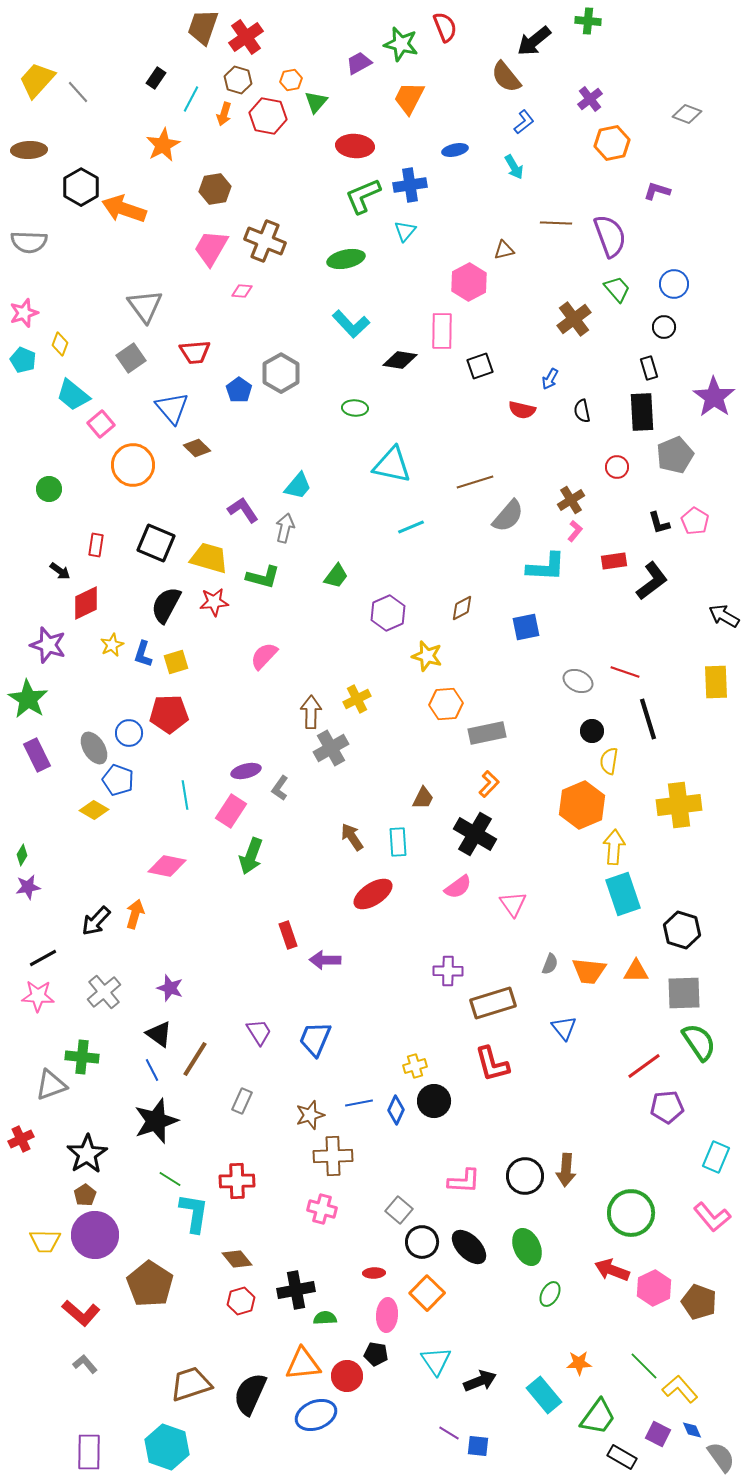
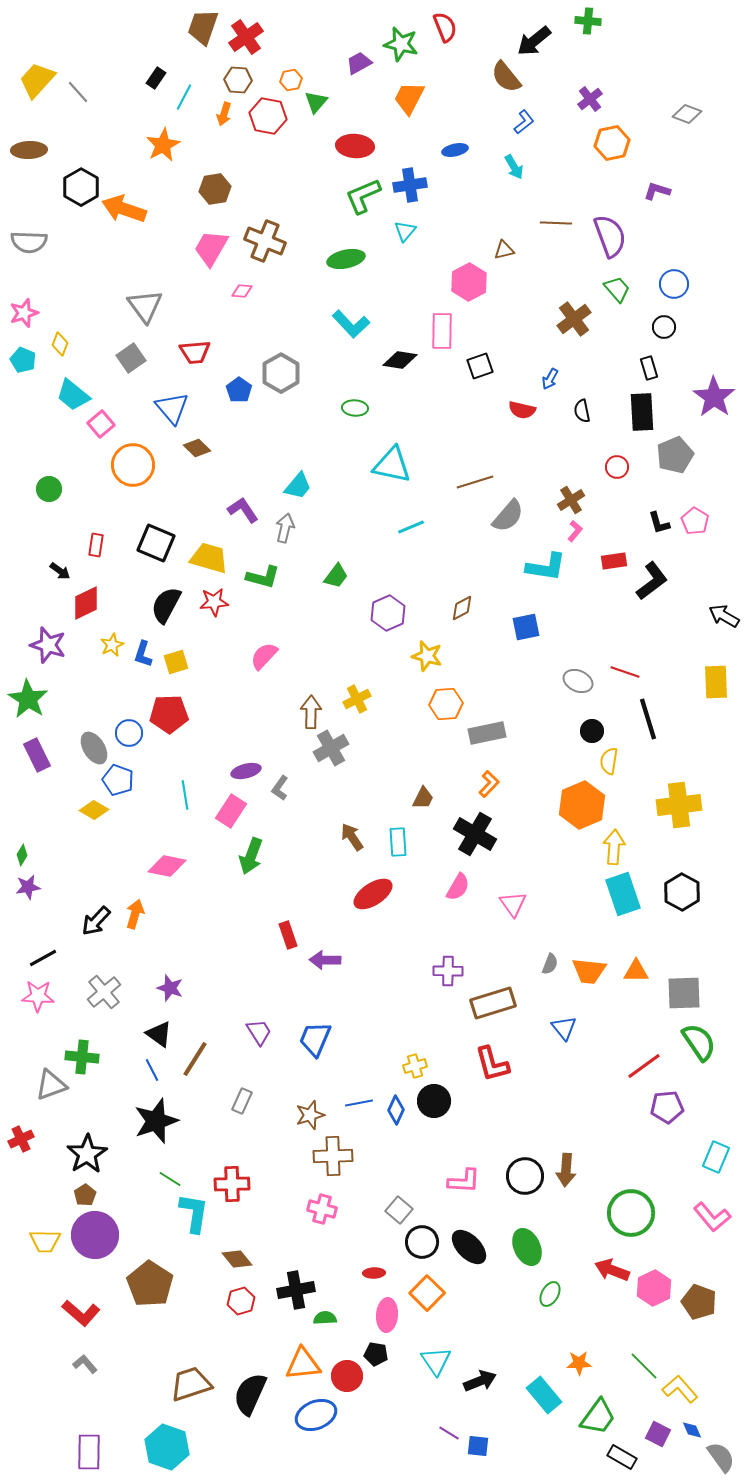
brown hexagon at (238, 80): rotated 12 degrees counterclockwise
cyan line at (191, 99): moved 7 px left, 2 px up
cyan L-shape at (546, 567): rotated 6 degrees clockwise
pink semicircle at (458, 887): rotated 24 degrees counterclockwise
black hexagon at (682, 930): moved 38 px up; rotated 12 degrees clockwise
red cross at (237, 1181): moved 5 px left, 3 px down
